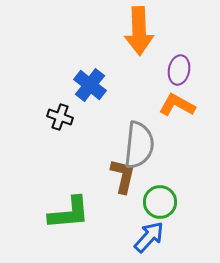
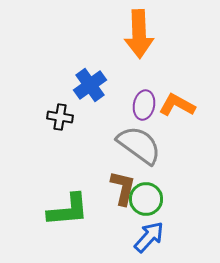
orange arrow: moved 3 px down
purple ellipse: moved 35 px left, 35 px down
blue cross: rotated 16 degrees clockwise
black cross: rotated 10 degrees counterclockwise
gray semicircle: rotated 60 degrees counterclockwise
brown L-shape: moved 12 px down
green circle: moved 14 px left, 3 px up
green L-shape: moved 1 px left, 3 px up
